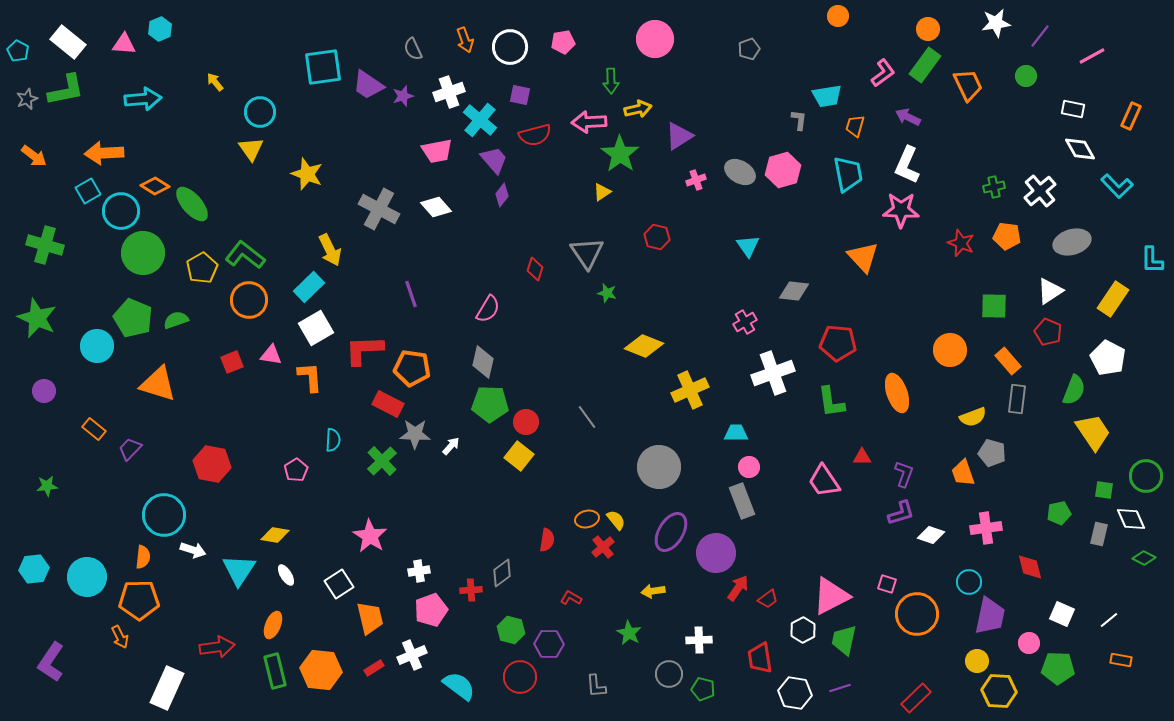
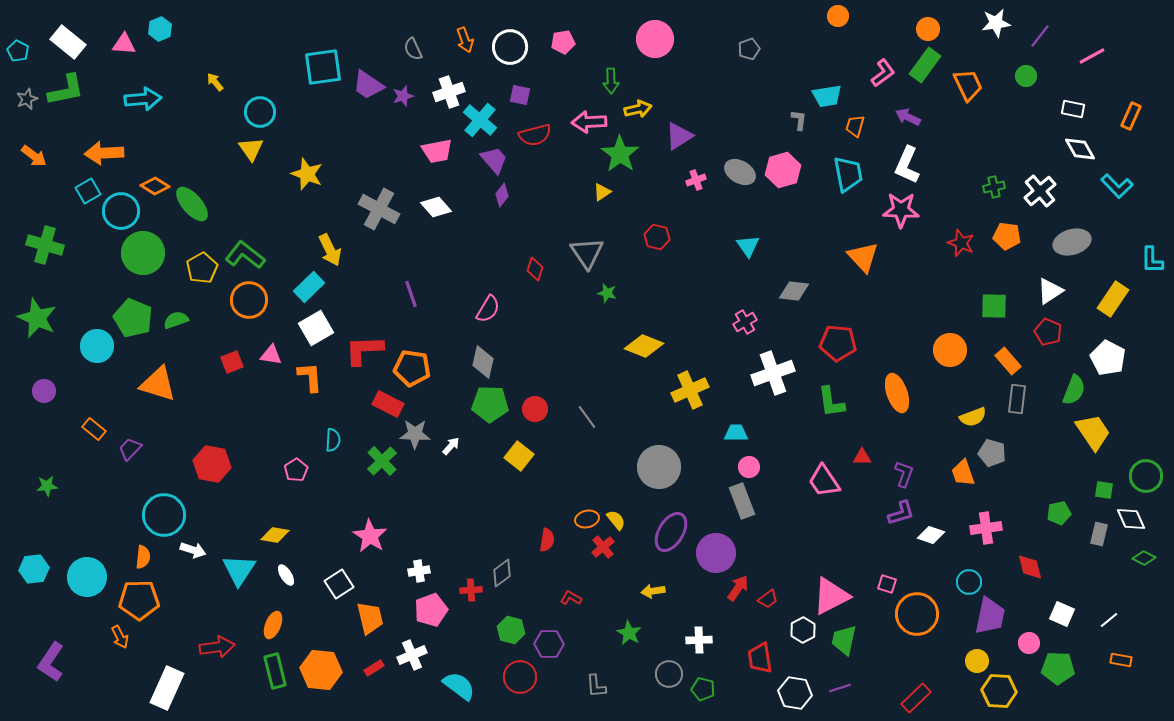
red circle at (526, 422): moved 9 px right, 13 px up
